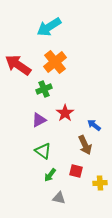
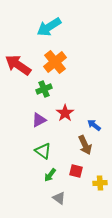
gray triangle: rotated 24 degrees clockwise
